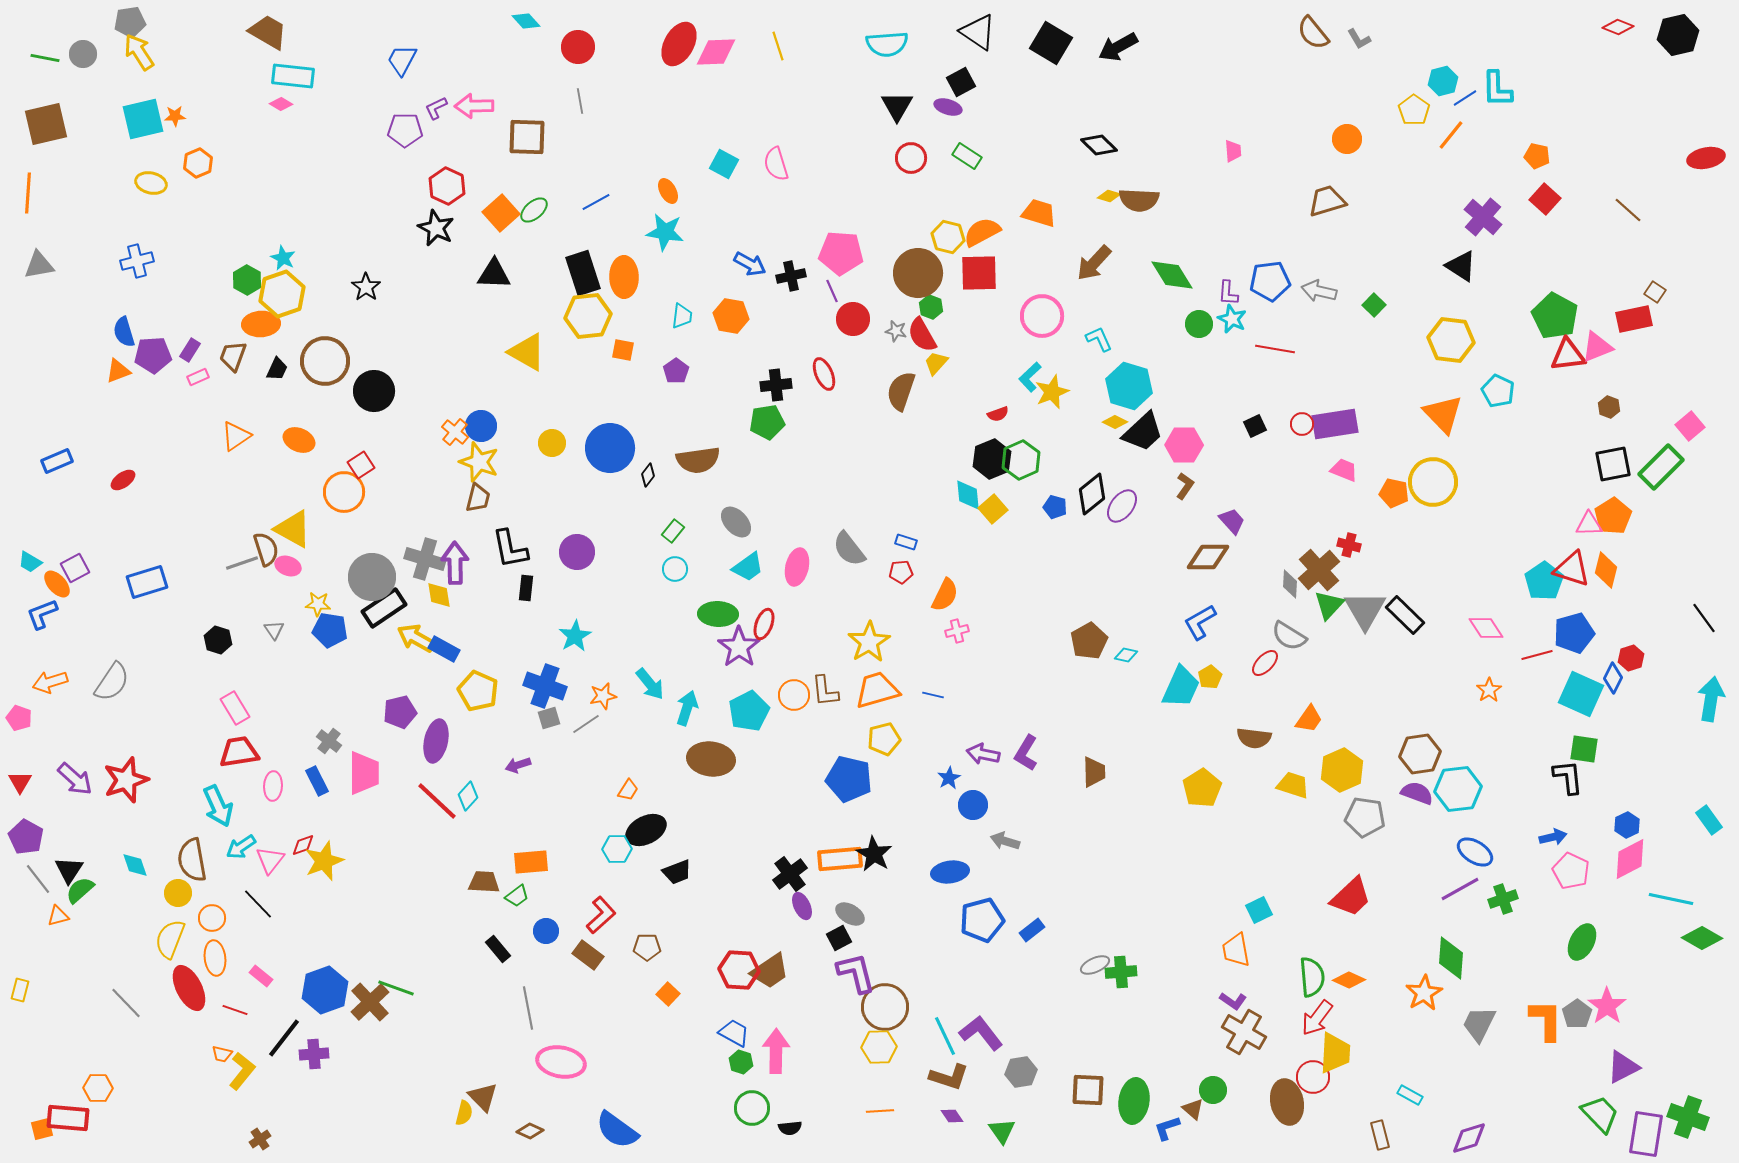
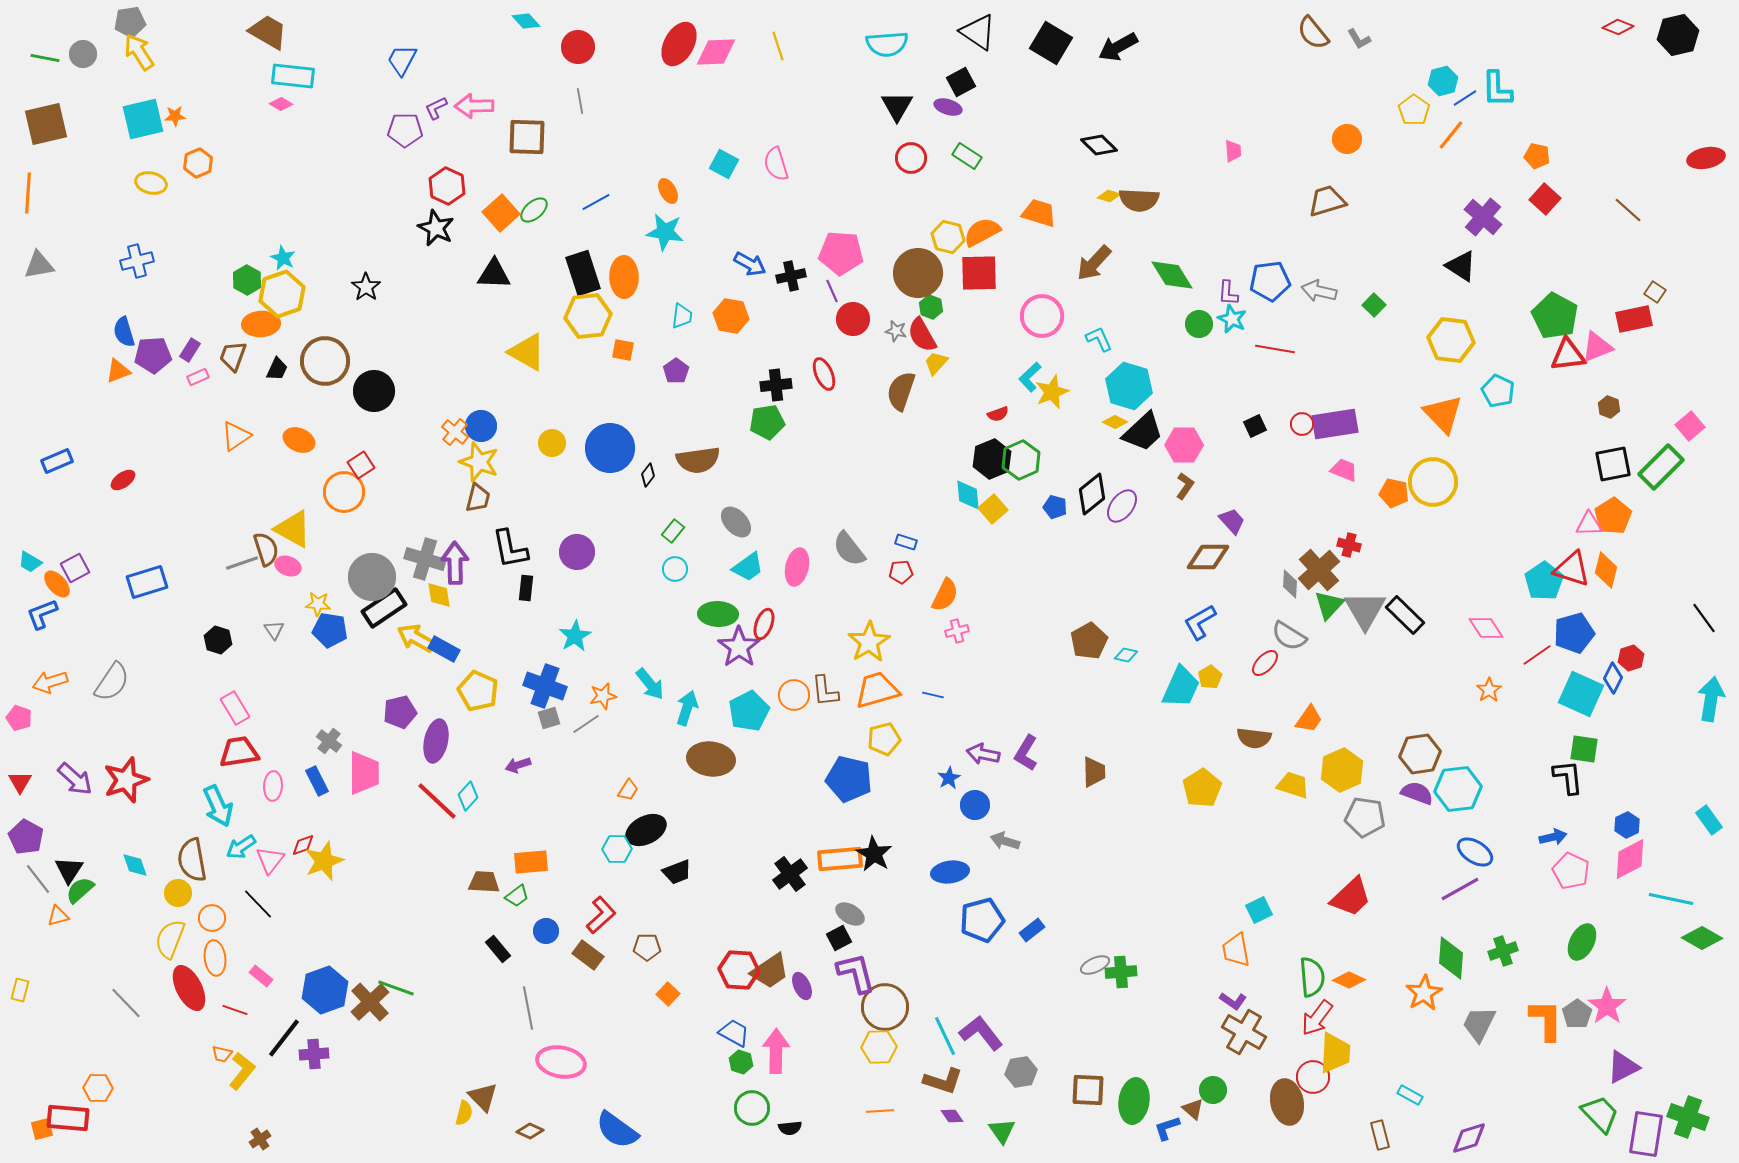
red line at (1537, 655): rotated 20 degrees counterclockwise
blue circle at (973, 805): moved 2 px right
green cross at (1503, 899): moved 52 px down
purple ellipse at (802, 906): moved 80 px down
brown L-shape at (949, 1077): moved 6 px left, 4 px down
